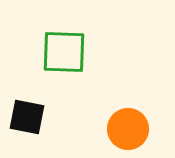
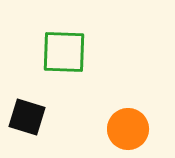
black square: rotated 6 degrees clockwise
